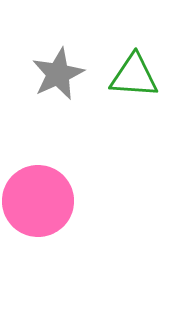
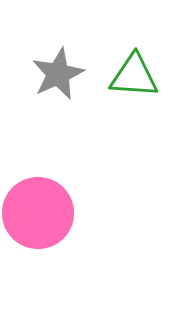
pink circle: moved 12 px down
